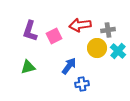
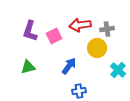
gray cross: moved 1 px left, 1 px up
cyan cross: moved 19 px down
blue cross: moved 3 px left, 7 px down
